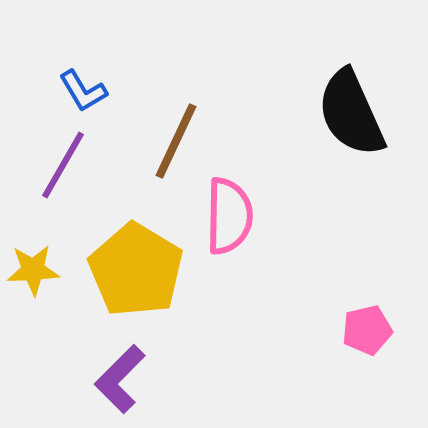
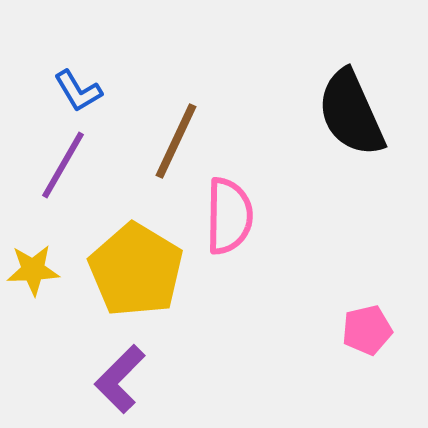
blue L-shape: moved 5 px left
